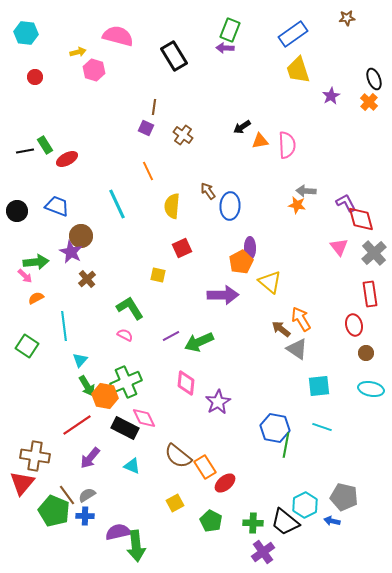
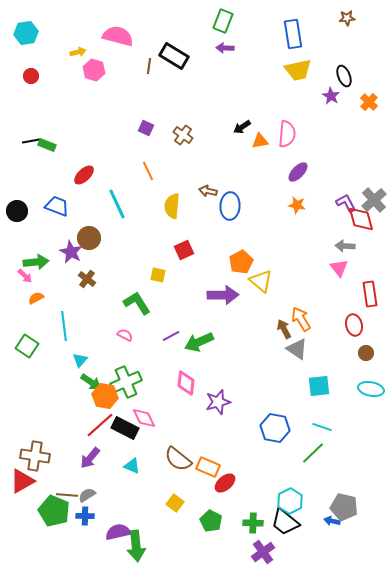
green rectangle at (230, 30): moved 7 px left, 9 px up
cyan hexagon at (26, 33): rotated 15 degrees counterclockwise
blue rectangle at (293, 34): rotated 64 degrees counterclockwise
black rectangle at (174, 56): rotated 28 degrees counterclockwise
yellow trapezoid at (298, 70): rotated 84 degrees counterclockwise
red circle at (35, 77): moved 4 px left, 1 px up
black ellipse at (374, 79): moved 30 px left, 3 px up
purple star at (331, 96): rotated 12 degrees counterclockwise
brown line at (154, 107): moved 5 px left, 41 px up
green rectangle at (45, 145): moved 2 px right; rotated 36 degrees counterclockwise
pink semicircle at (287, 145): moved 11 px up; rotated 8 degrees clockwise
black line at (25, 151): moved 6 px right, 10 px up
red ellipse at (67, 159): moved 17 px right, 16 px down; rotated 15 degrees counterclockwise
brown arrow at (208, 191): rotated 42 degrees counterclockwise
gray arrow at (306, 191): moved 39 px right, 55 px down
brown circle at (81, 236): moved 8 px right, 2 px down
pink triangle at (339, 247): moved 21 px down
red square at (182, 248): moved 2 px right, 2 px down
purple ellipse at (250, 248): moved 48 px right, 76 px up; rotated 45 degrees clockwise
gray cross at (374, 253): moved 53 px up
brown cross at (87, 279): rotated 12 degrees counterclockwise
yellow triangle at (270, 282): moved 9 px left, 1 px up
green L-shape at (130, 308): moved 7 px right, 5 px up
brown arrow at (281, 329): moved 3 px right; rotated 24 degrees clockwise
green arrow at (87, 386): moved 4 px right, 4 px up; rotated 25 degrees counterclockwise
purple star at (218, 402): rotated 15 degrees clockwise
red line at (77, 425): moved 23 px right; rotated 8 degrees counterclockwise
green line at (286, 445): moved 27 px right, 8 px down; rotated 35 degrees clockwise
brown semicircle at (178, 456): moved 3 px down
orange rectangle at (205, 467): moved 3 px right; rotated 35 degrees counterclockwise
red triangle at (22, 483): moved 2 px up; rotated 20 degrees clockwise
brown line at (67, 495): rotated 50 degrees counterclockwise
gray pentagon at (344, 497): moved 10 px down
yellow square at (175, 503): rotated 24 degrees counterclockwise
cyan hexagon at (305, 505): moved 15 px left, 4 px up
